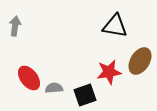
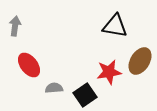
red ellipse: moved 13 px up
black square: rotated 15 degrees counterclockwise
